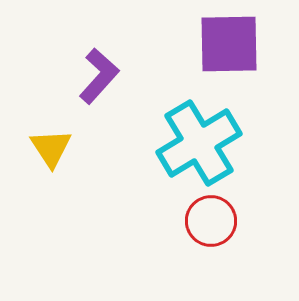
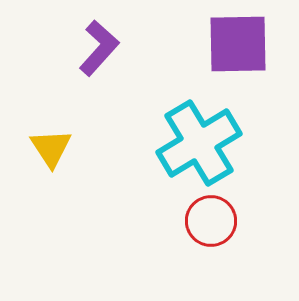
purple square: moved 9 px right
purple L-shape: moved 28 px up
